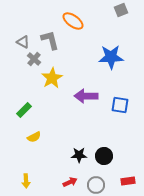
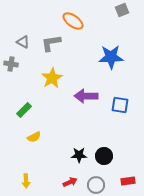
gray square: moved 1 px right
gray L-shape: moved 1 px right, 3 px down; rotated 85 degrees counterclockwise
gray cross: moved 23 px left, 5 px down; rotated 32 degrees counterclockwise
